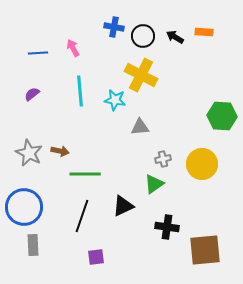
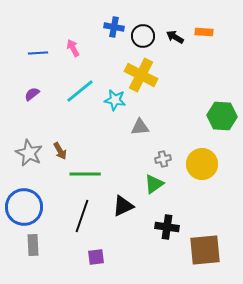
cyan line: rotated 56 degrees clockwise
brown arrow: rotated 48 degrees clockwise
